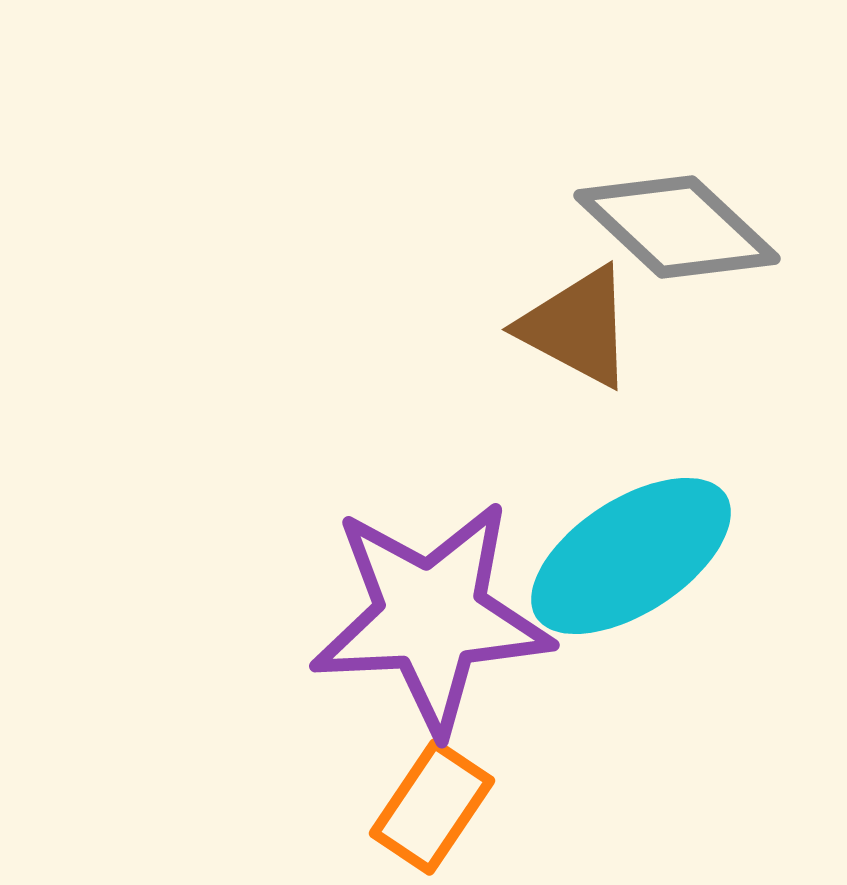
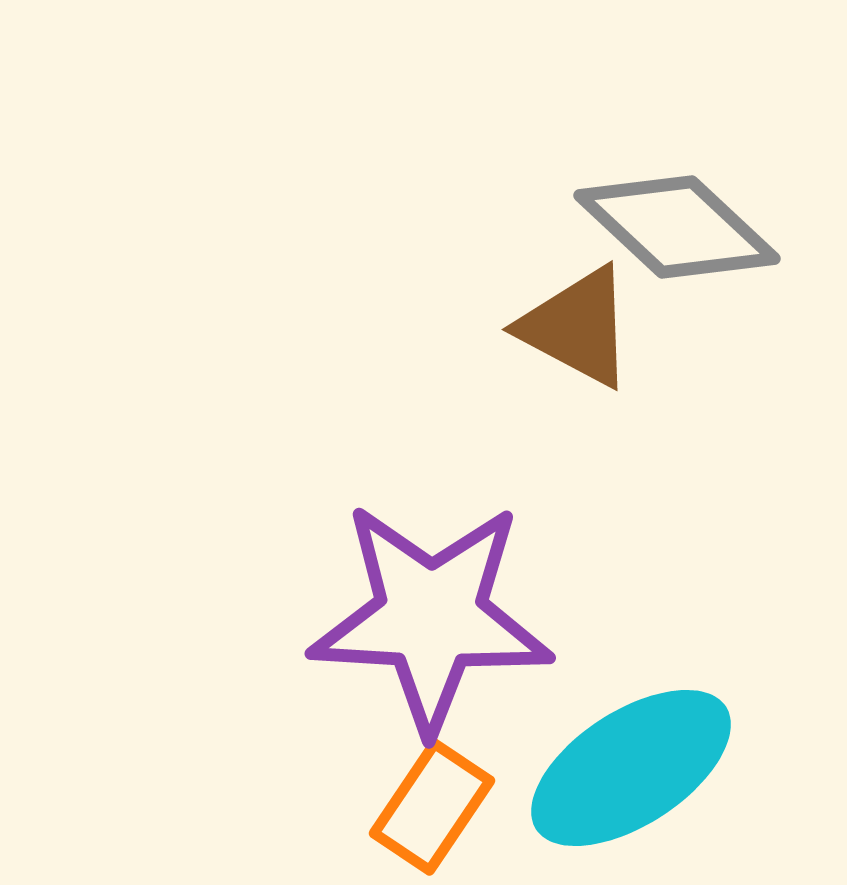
cyan ellipse: moved 212 px down
purple star: rotated 6 degrees clockwise
